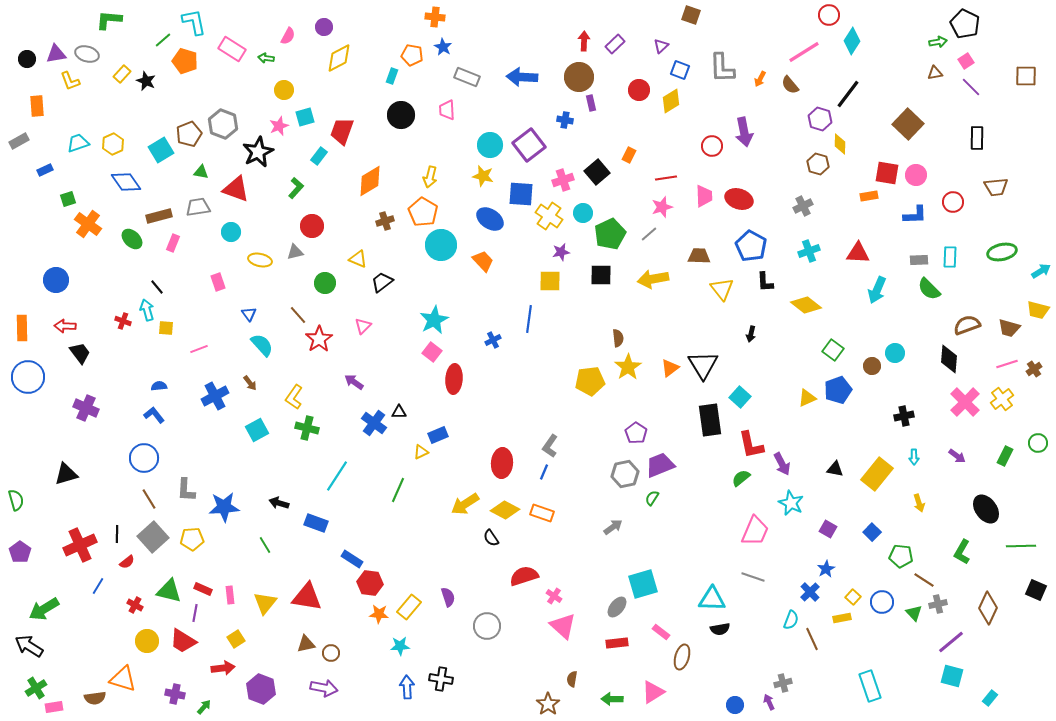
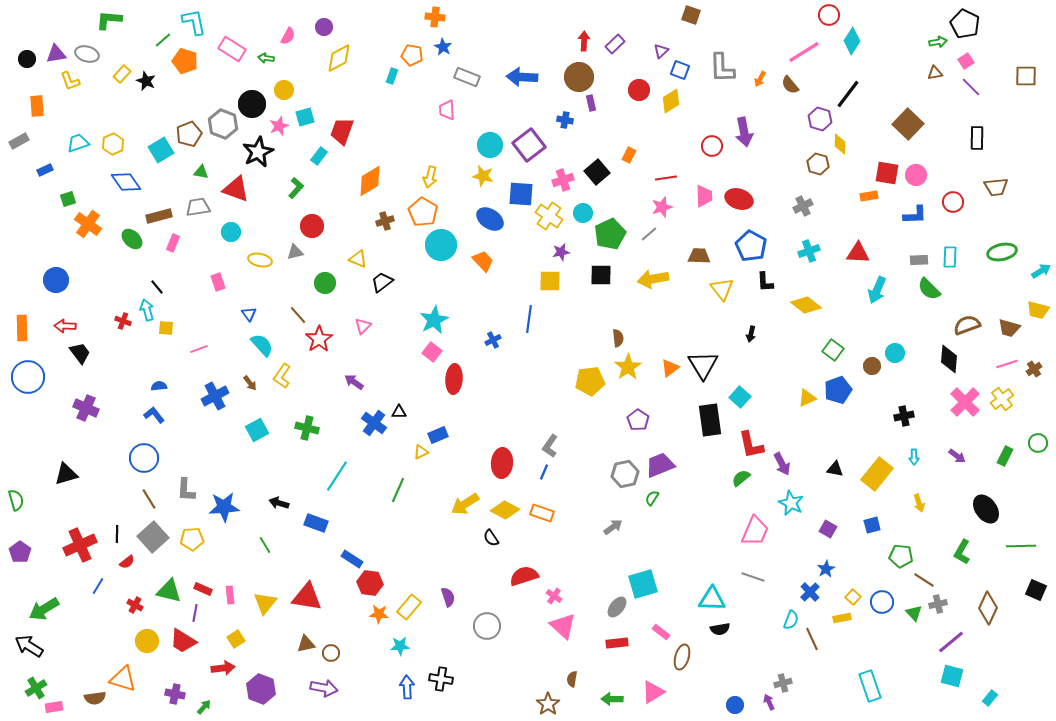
purple triangle at (661, 46): moved 5 px down
black circle at (401, 115): moved 149 px left, 11 px up
yellow L-shape at (294, 397): moved 12 px left, 21 px up
purple pentagon at (636, 433): moved 2 px right, 13 px up
blue square at (872, 532): moved 7 px up; rotated 30 degrees clockwise
